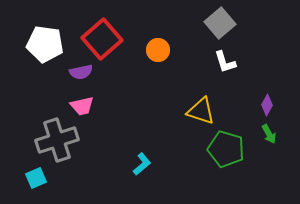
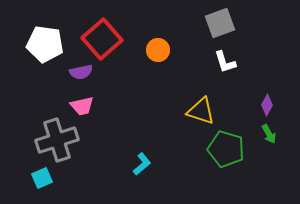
gray square: rotated 20 degrees clockwise
cyan square: moved 6 px right
